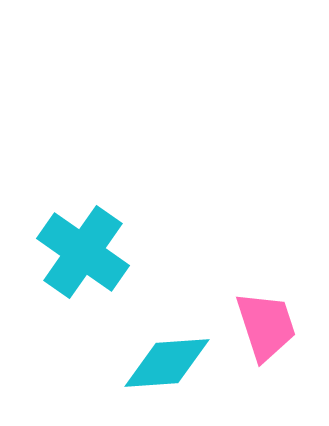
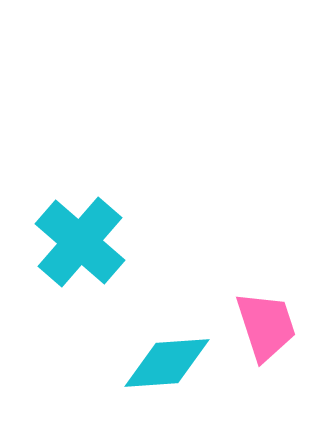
cyan cross: moved 3 px left, 10 px up; rotated 6 degrees clockwise
